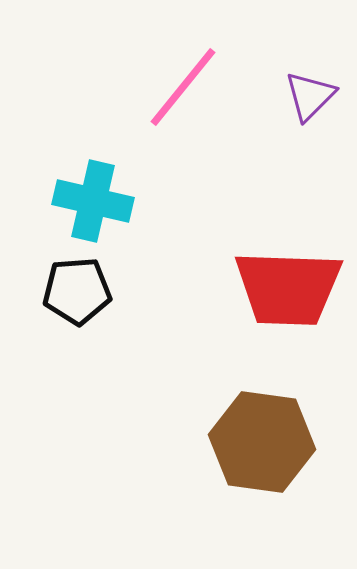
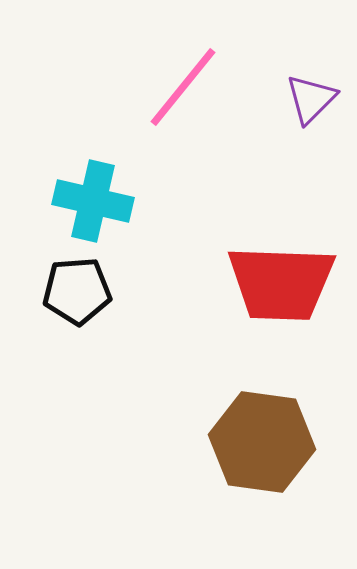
purple triangle: moved 1 px right, 3 px down
red trapezoid: moved 7 px left, 5 px up
